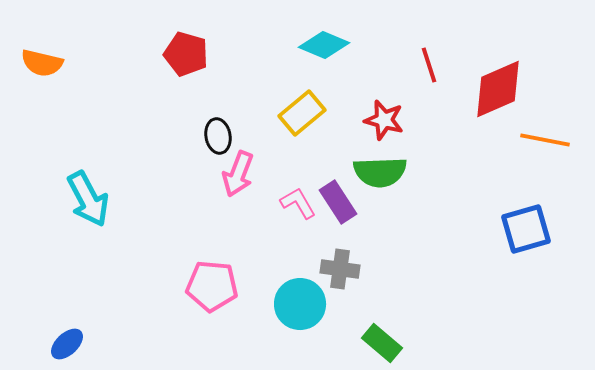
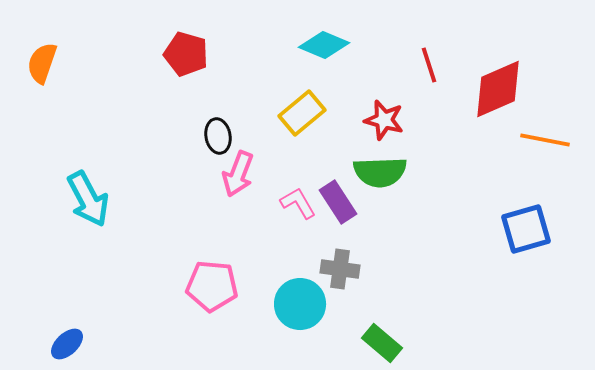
orange semicircle: rotated 96 degrees clockwise
